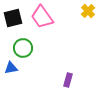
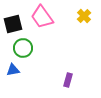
yellow cross: moved 4 px left, 5 px down
black square: moved 6 px down
blue triangle: moved 2 px right, 2 px down
